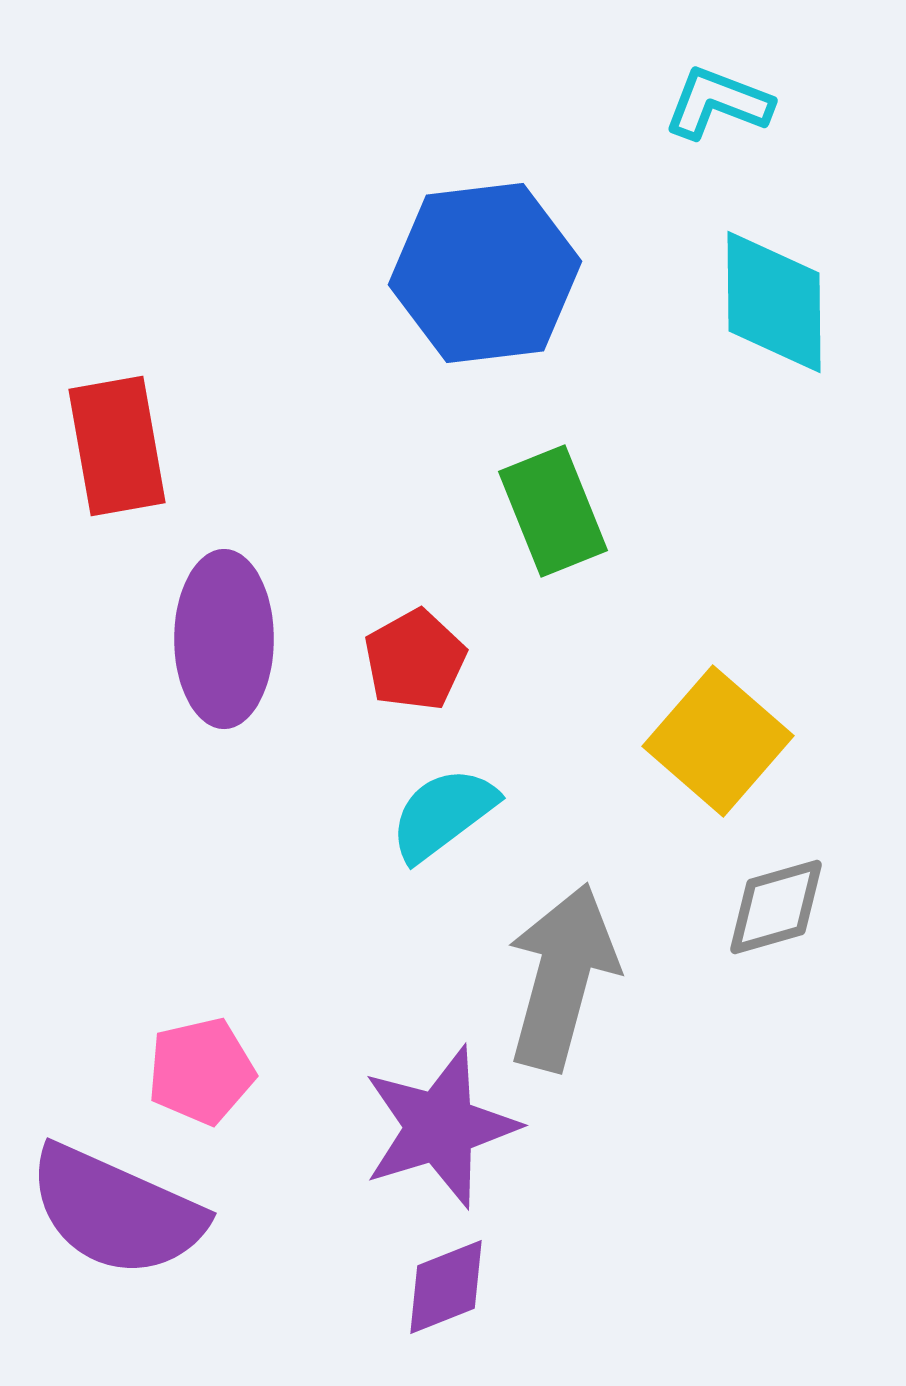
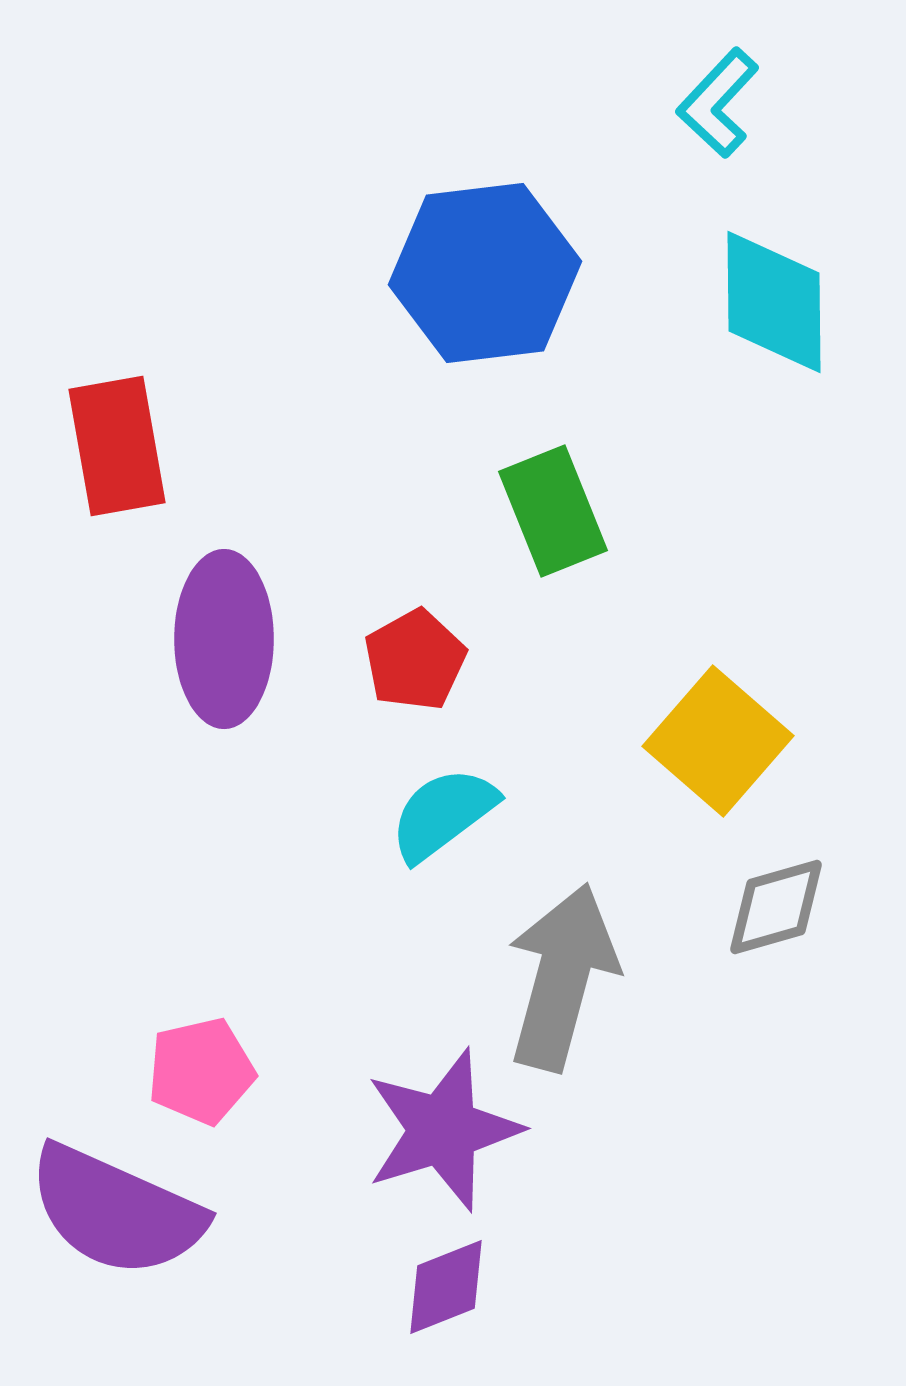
cyan L-shape: rotated 68 degrees counterclockwise
purple star: moved 3 px right, 3 px down
